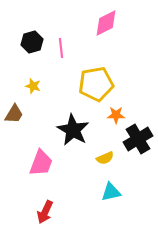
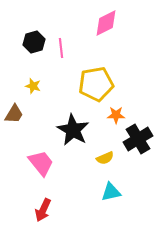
black hexagon: moved 2 px right
pink trapezoid: rotated 60 degrees counterclockwise
red arrow: moved 2 px left, 2 px up
